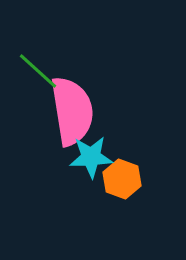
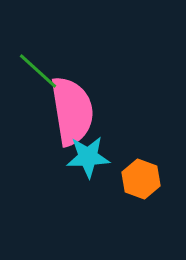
cyan star: moved 3 px left
orange hexagon: moved 19 px right
